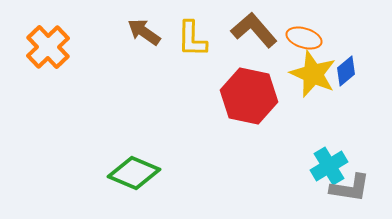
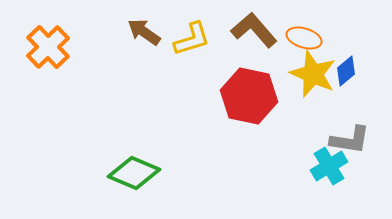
yellow L-shape: rotated 108 degrees counterclockwise
gray L-shape: moved 48 px up
